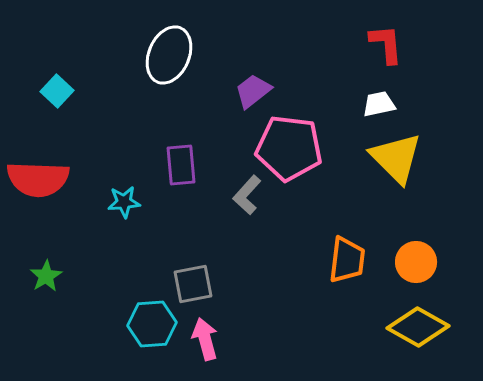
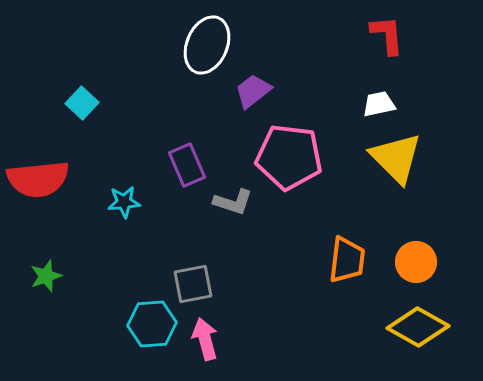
red L-shape: moved 1 px right, 9 px up
white ellipse: moved 38 px right, 10 px up
cyan square: moved 25 px right, 12 px down
pink pentagon: moved 9 px down
purple rectangle: moved 6 px right; rotated 18 degrees counterclockwise
red semicircle: rotated 8 degrees counterclockwise
gray L-shape: moved 14 px left, 7 px down; rotated 114 degrees counterclockwise
green star: rotated 12 degrees clockwise
